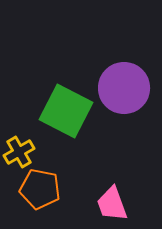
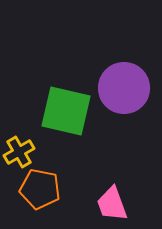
green square: rotated 14 degrees counterclockwise
